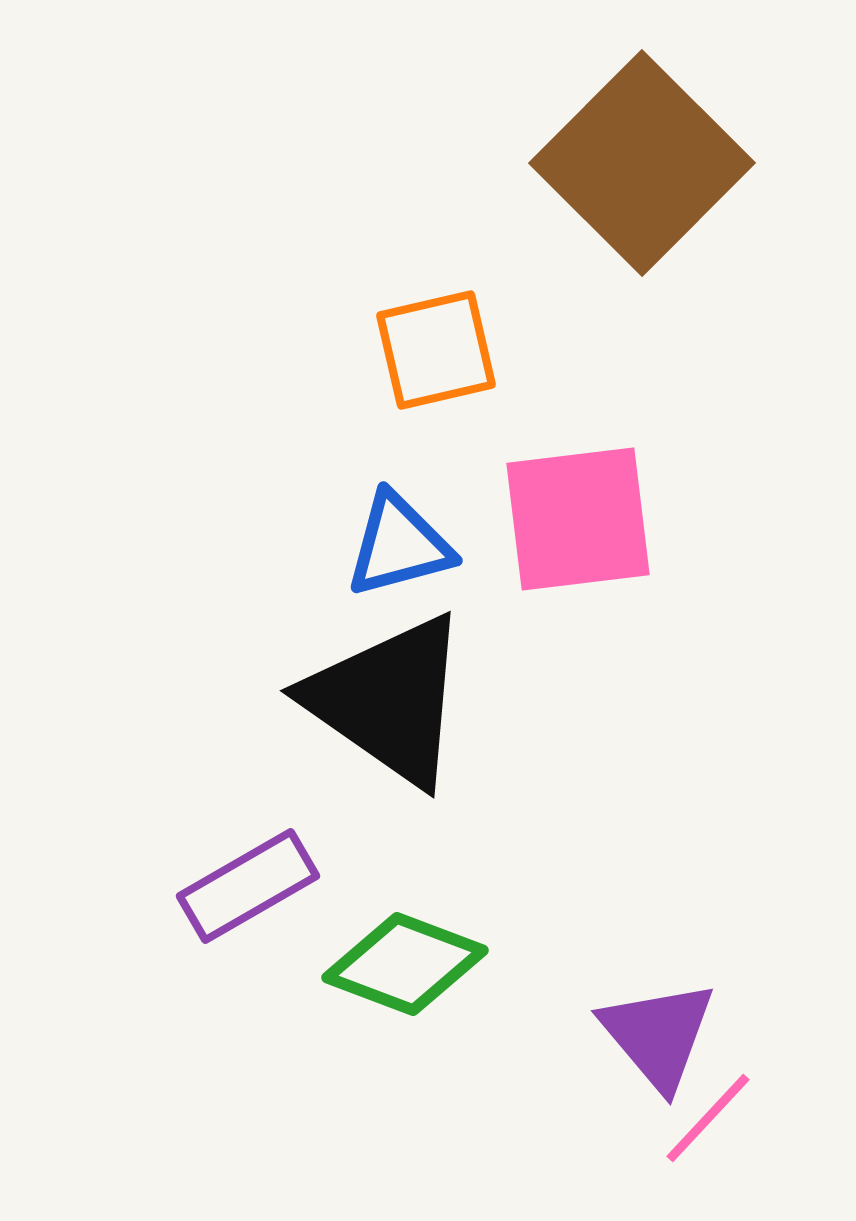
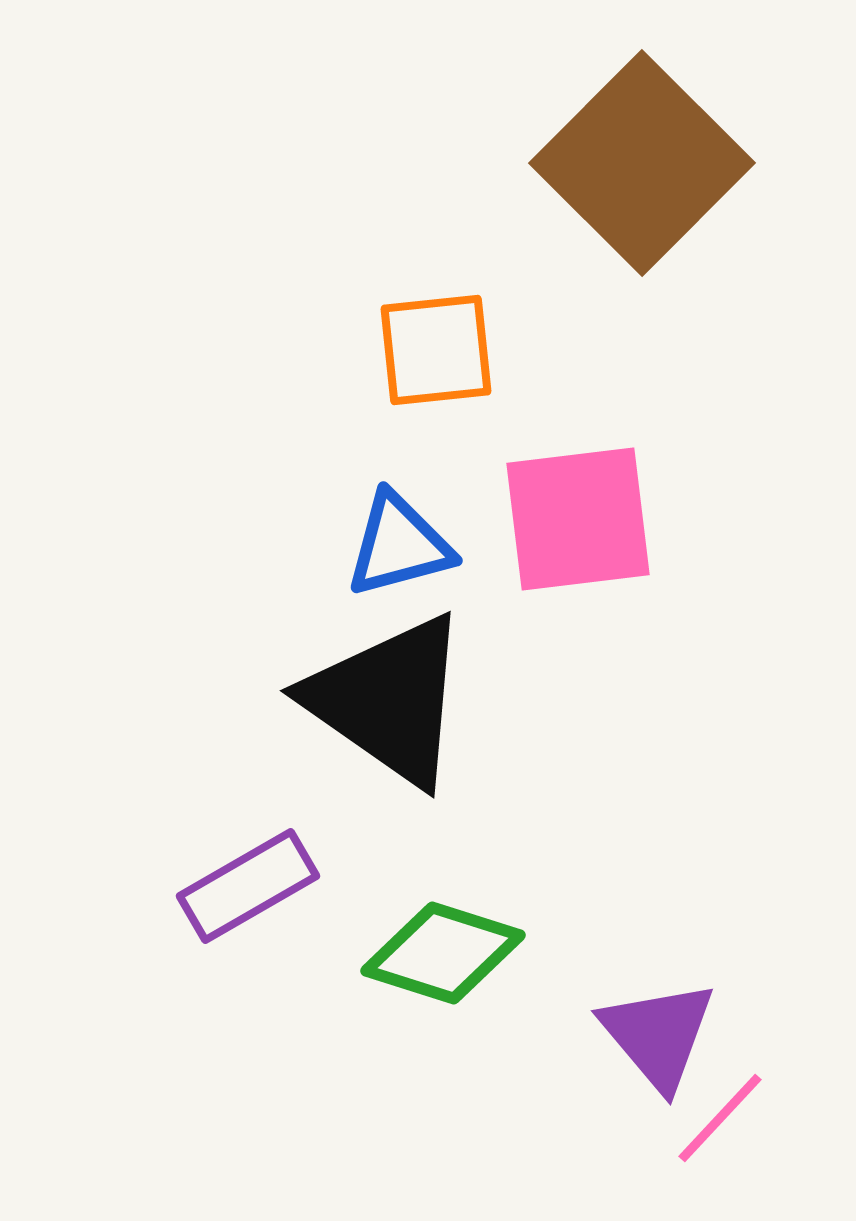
orange square: rotated 7 degrees clockwise
green diamond: moved 38 px right, 11 px up; rotated 3 degrees counterclockwise
pink line: moved 12 px right
